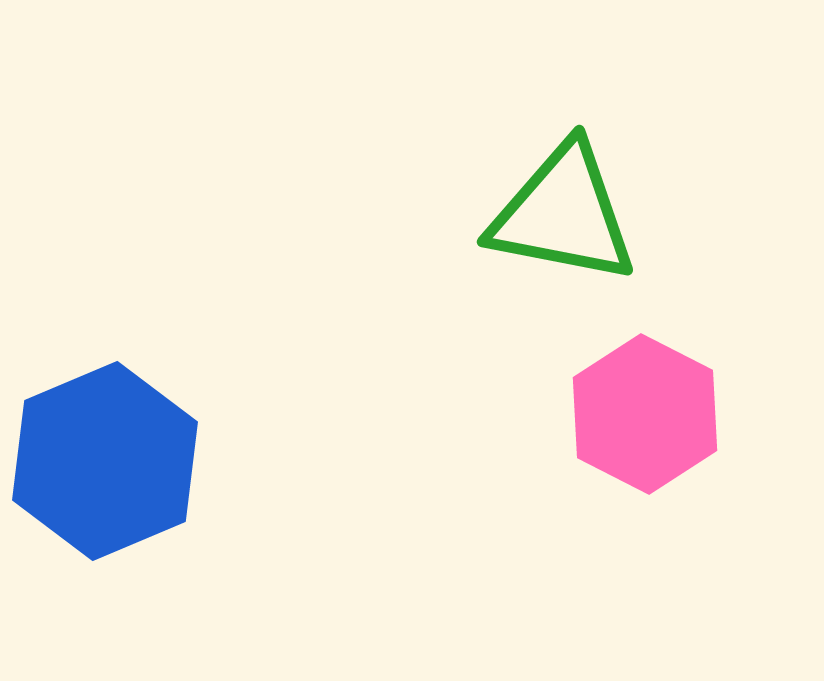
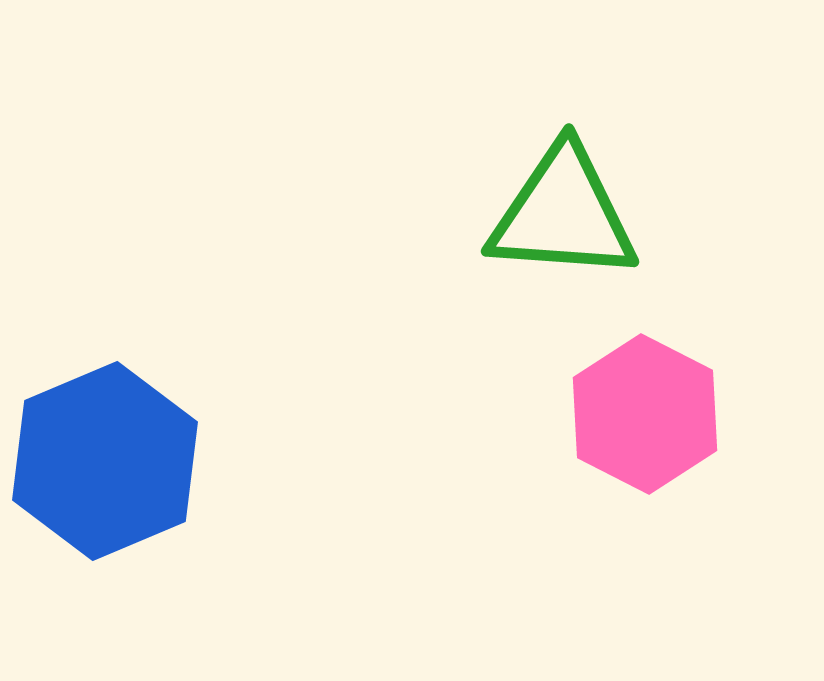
green triangle: rotated 7 degrees counterclockwise
